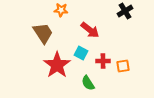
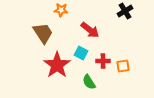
green semicircle: moved 1 px right, 1 px up
